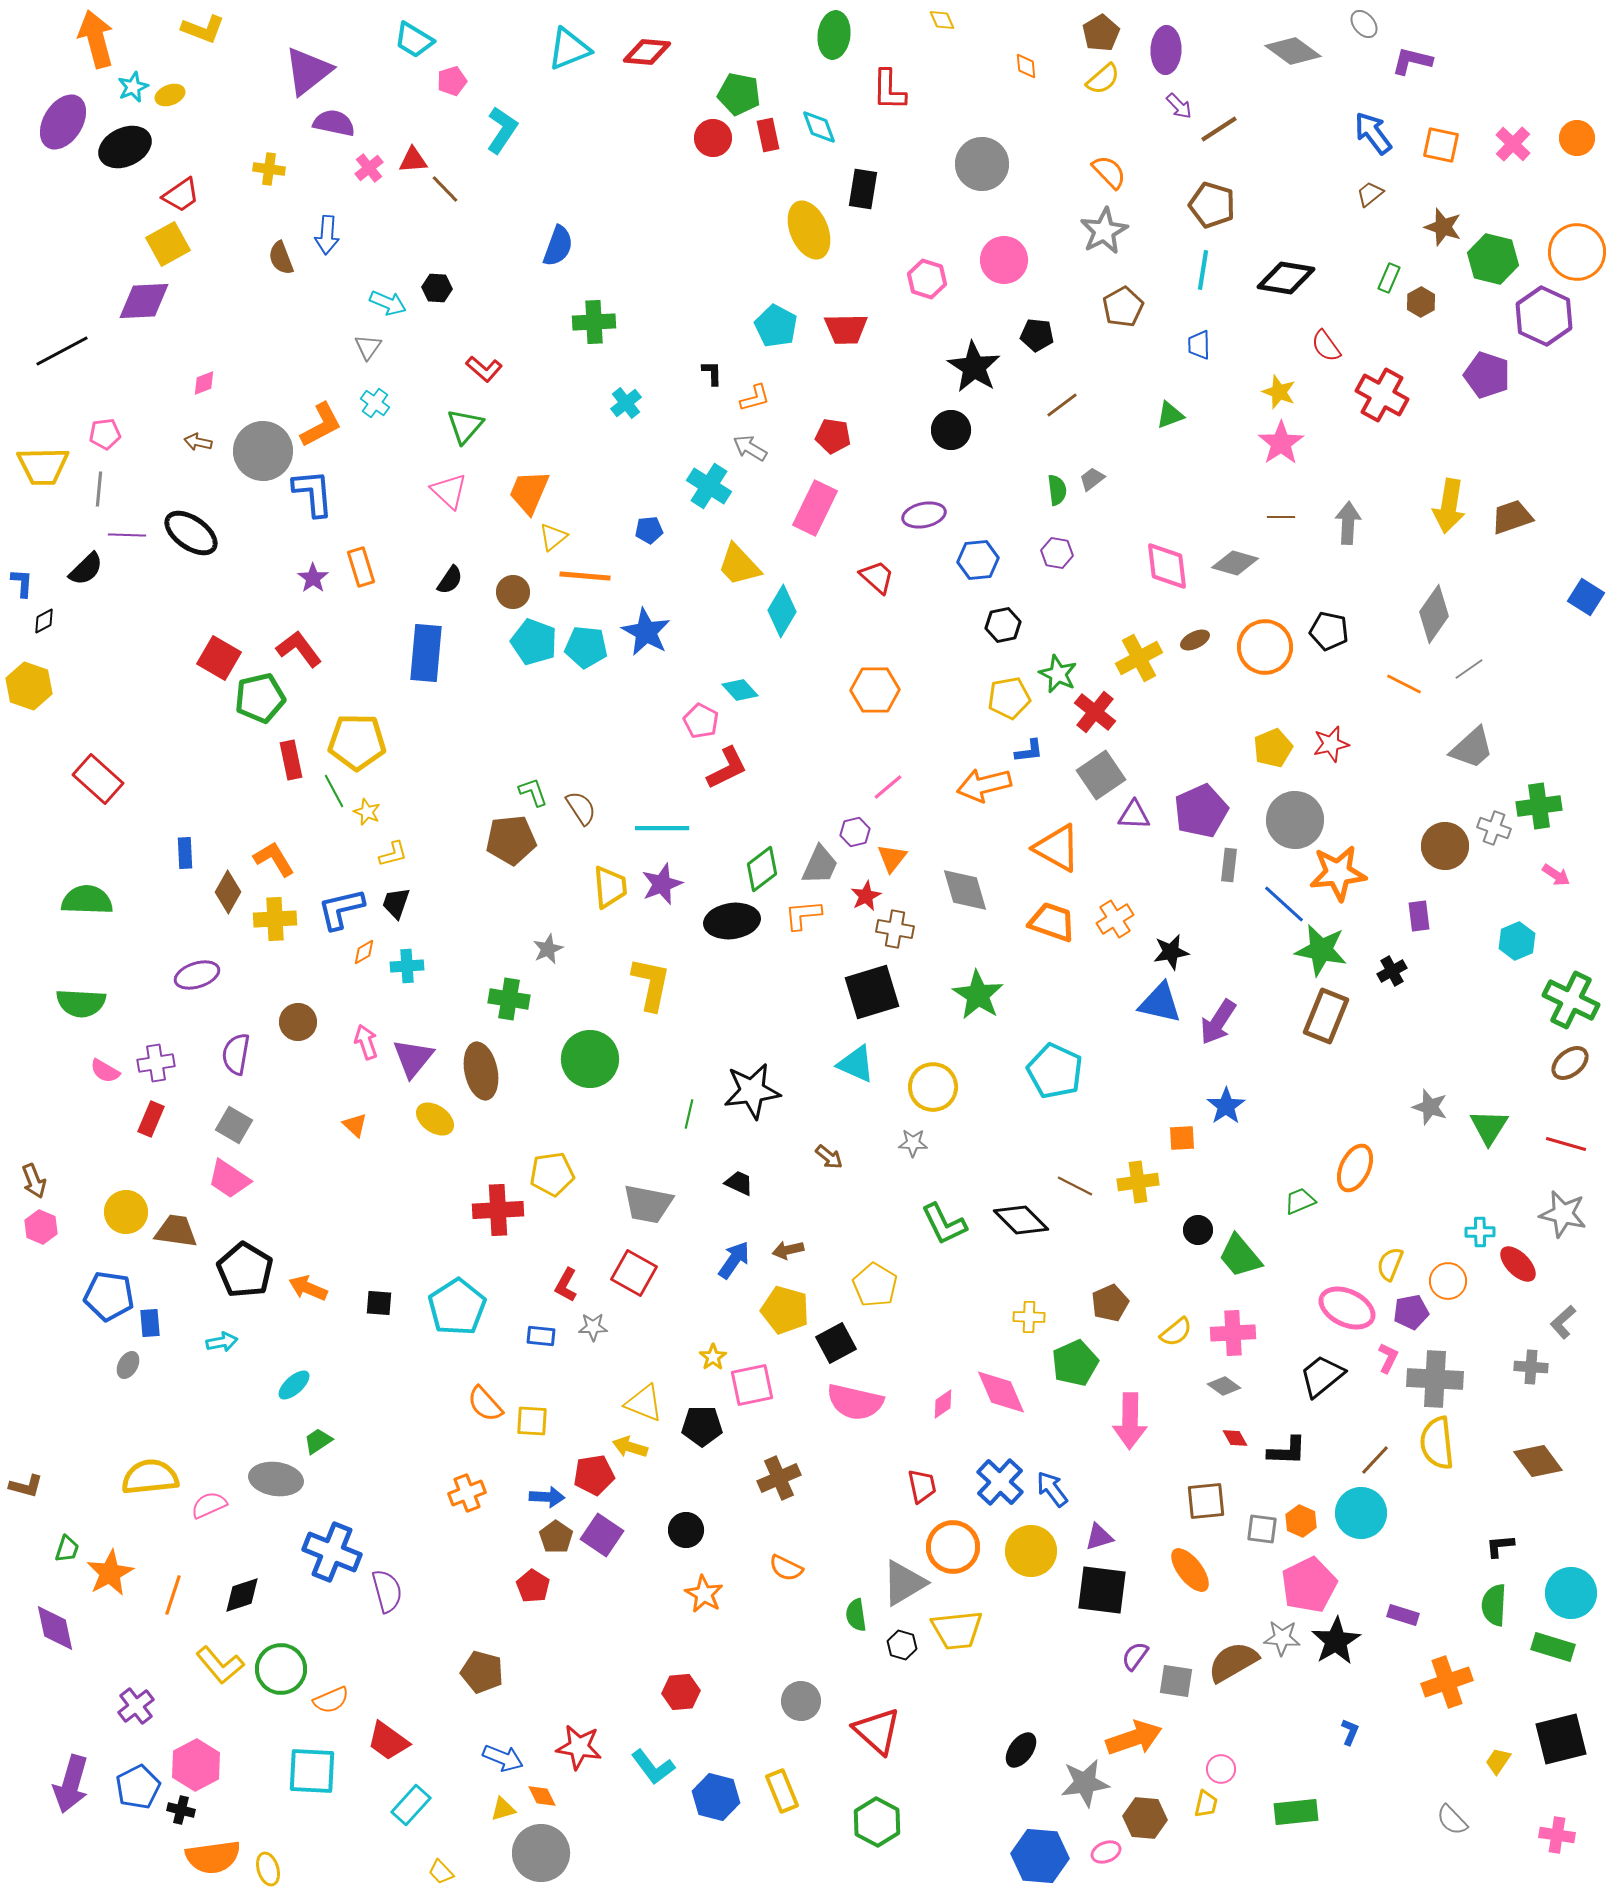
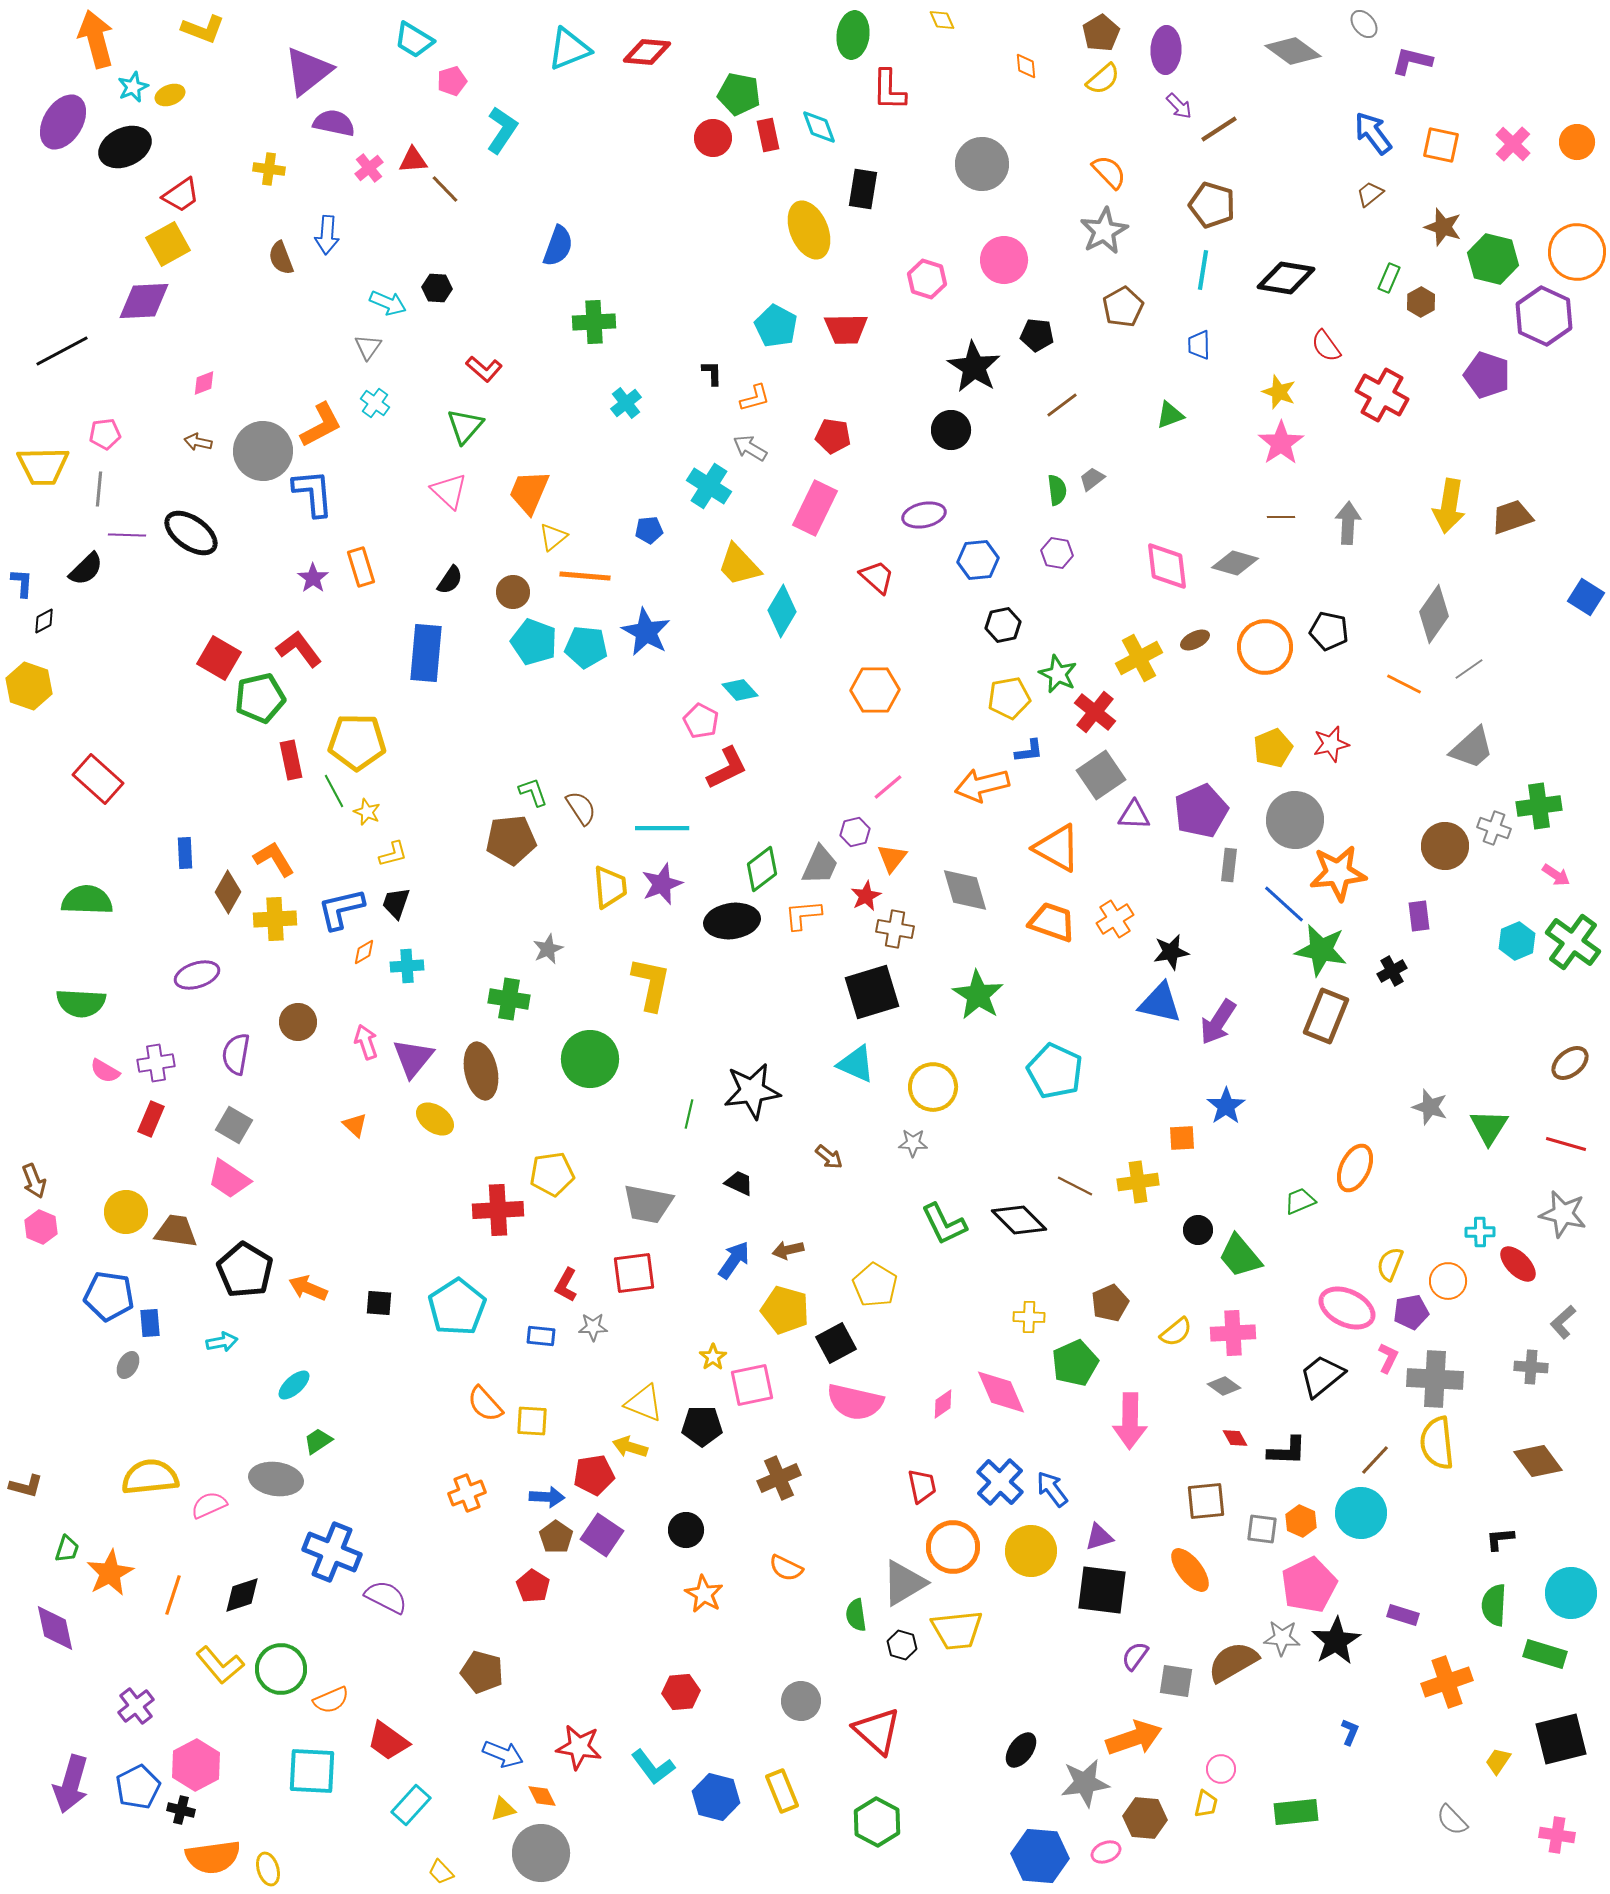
green ellipse at (834, 35): moved 19 px right
orange circle at (1577, 138): moved 4 px down
orange arrow at (984, 785): moved 2 px left
green cross at (1571, 1000): moved 2 px right, 58 px up; rotated 10 degrees clockwise
black diamond at (1021, 1220): moved 2 px left
red square at (634, 1273): rotated 36 degrees counterclockwise
black L-shape at (1500, 1546): moved 7 px up
purple semicircle at (387, 1591): moved 1 px left, 6 px down; rotated 48 degrees counterclockwise
green rectangle at (1553, 1647): moved 8 px left, 7 px down
blue arrow at (503, 1758): moved 4 px up
